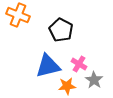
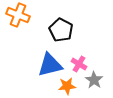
blue triangle: moved 2 px right, 1 px up
